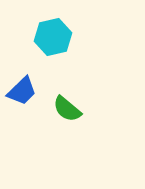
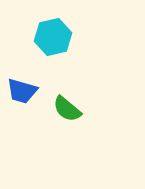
blue trapezoid: rotated 60 degrees clockwise
